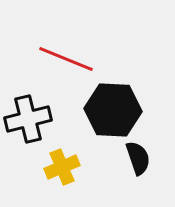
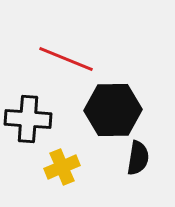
black hexagon: rotated 4 degrees counterclockwise
black cross: rotated 18 degrees clockwise
black semicircle: rotated 28 degrees clockwise
